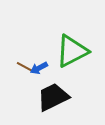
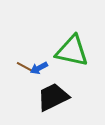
green triangle: rotated 39 degrees clockwise
